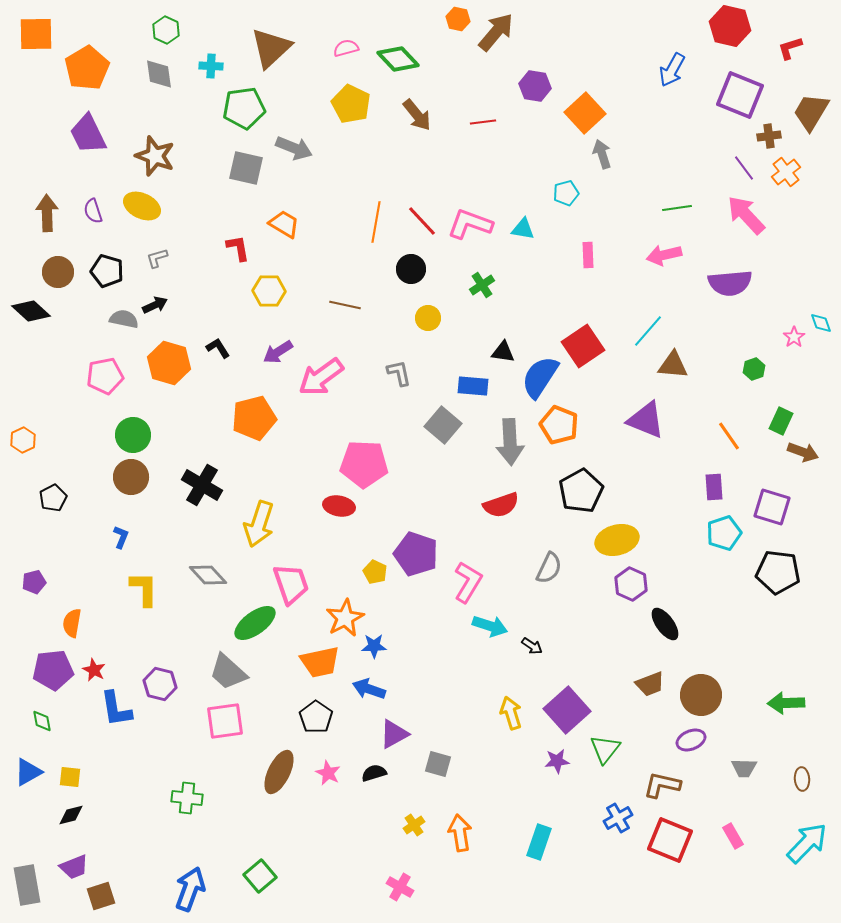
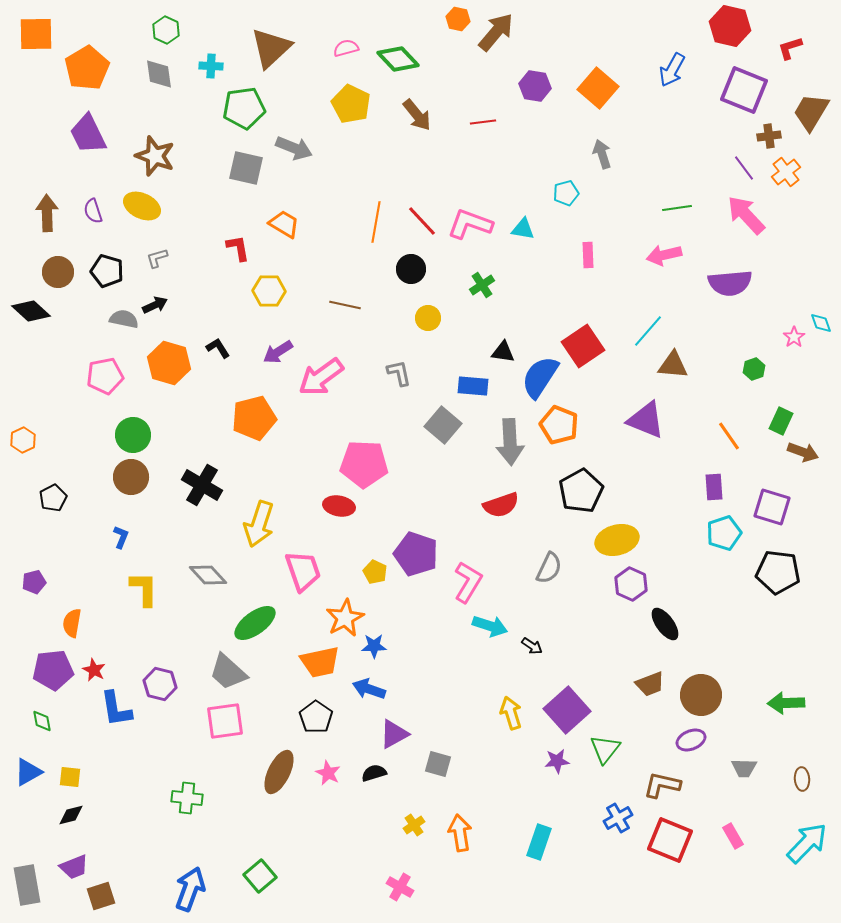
purple square at (740, 95): moved 4 px right, 5 px up
orange square at (585, 113): moved 13 px right, 25 px up; rotated 6 degrees counterclockwise
pink trapezoid at (291, 584): moved 12 px right, 13 px up
